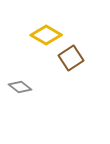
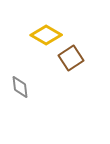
gray diamond: rotated 45 degrees clockwise
